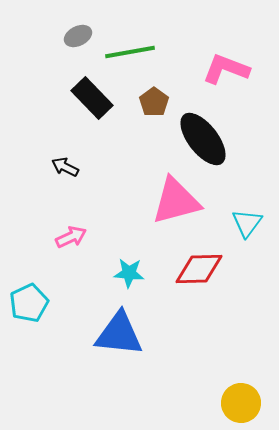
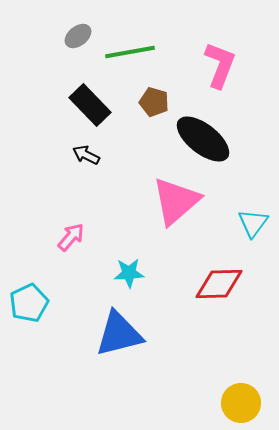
gray ellipse: rotated 12 degrees counterclockwise
pink L-shape: moved 6 px left, 4 px up; rotated 90 degrees clockwise
black rectangle: moved 2 px left, 7 px down
brown pentagon: rotated 20 degrees counterclockwise
black ellipse: rotated 14 degrees counterclockwise
black arrow: moved 21 px right, 12 px up
pink triangle: rotated 26 degrees counterclockwise
cyan triangle: moved 6 px right
pink arrow: rotated 24 degrees counterclockwise
red diamond: moved 20 px right, 15 px down
cyan star: rotated 8 degrees counterclockwise
blue triangle: rotated 20 degrees counterclockwise
